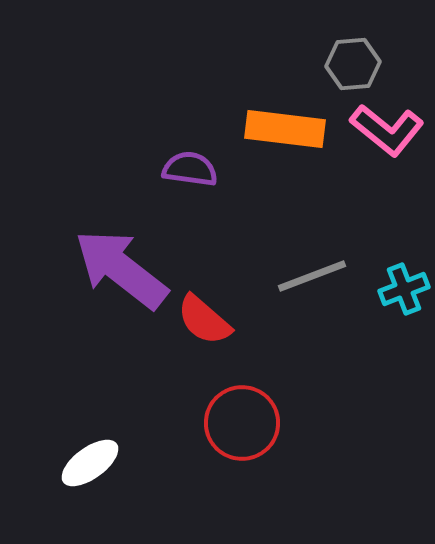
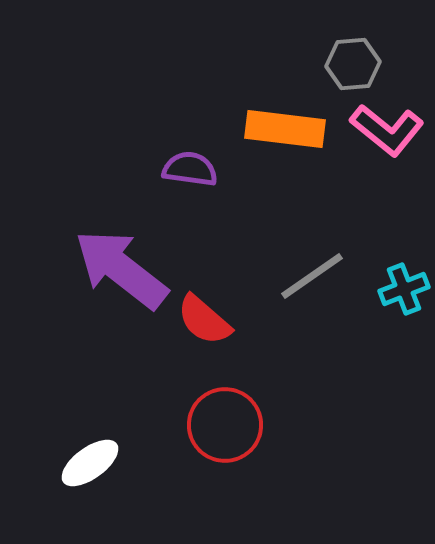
gray line: rotated 14 degrees counterclockwise
red circle: moved 17 px left, 2 px down
